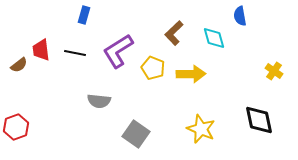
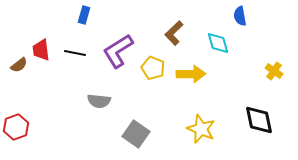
cyan diamond: moved 4 px right, 5 px down
